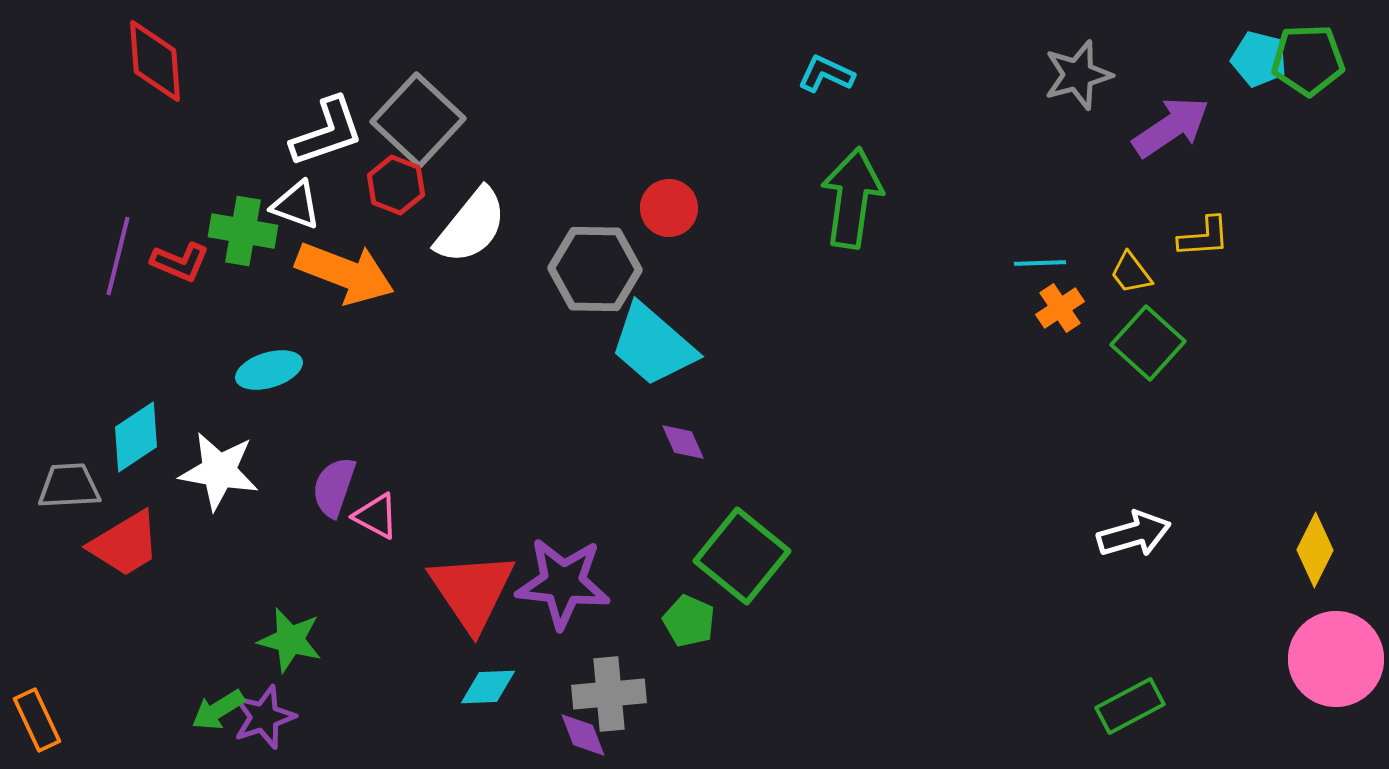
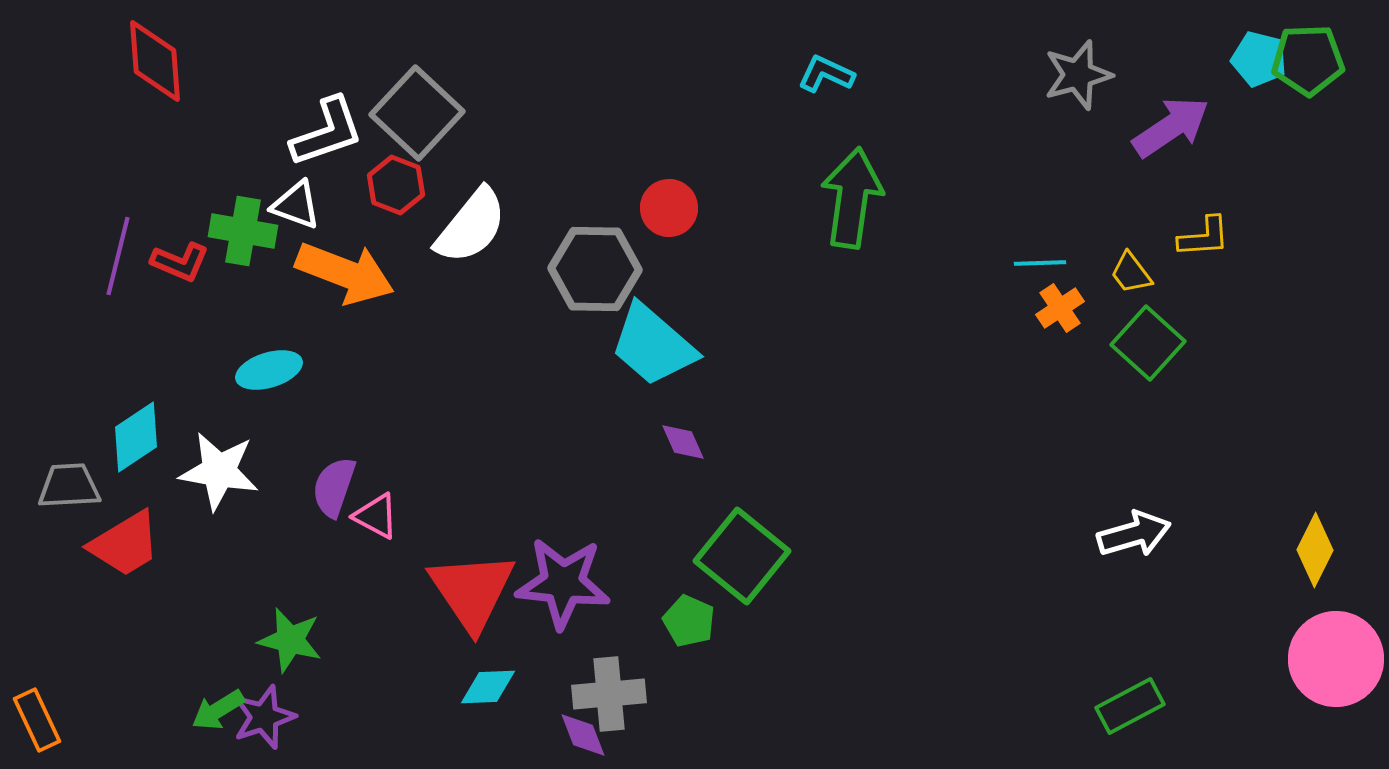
gray square at (418, 120): moved 1 px left, 7 px up
